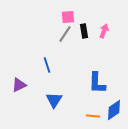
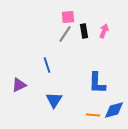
blue diamond: rotated 20 degrees clockwise
orange line: moved 1 px up
